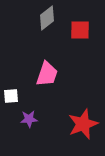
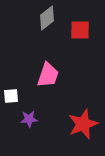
pink trapezoid: moved 1 px right, 1 px down
